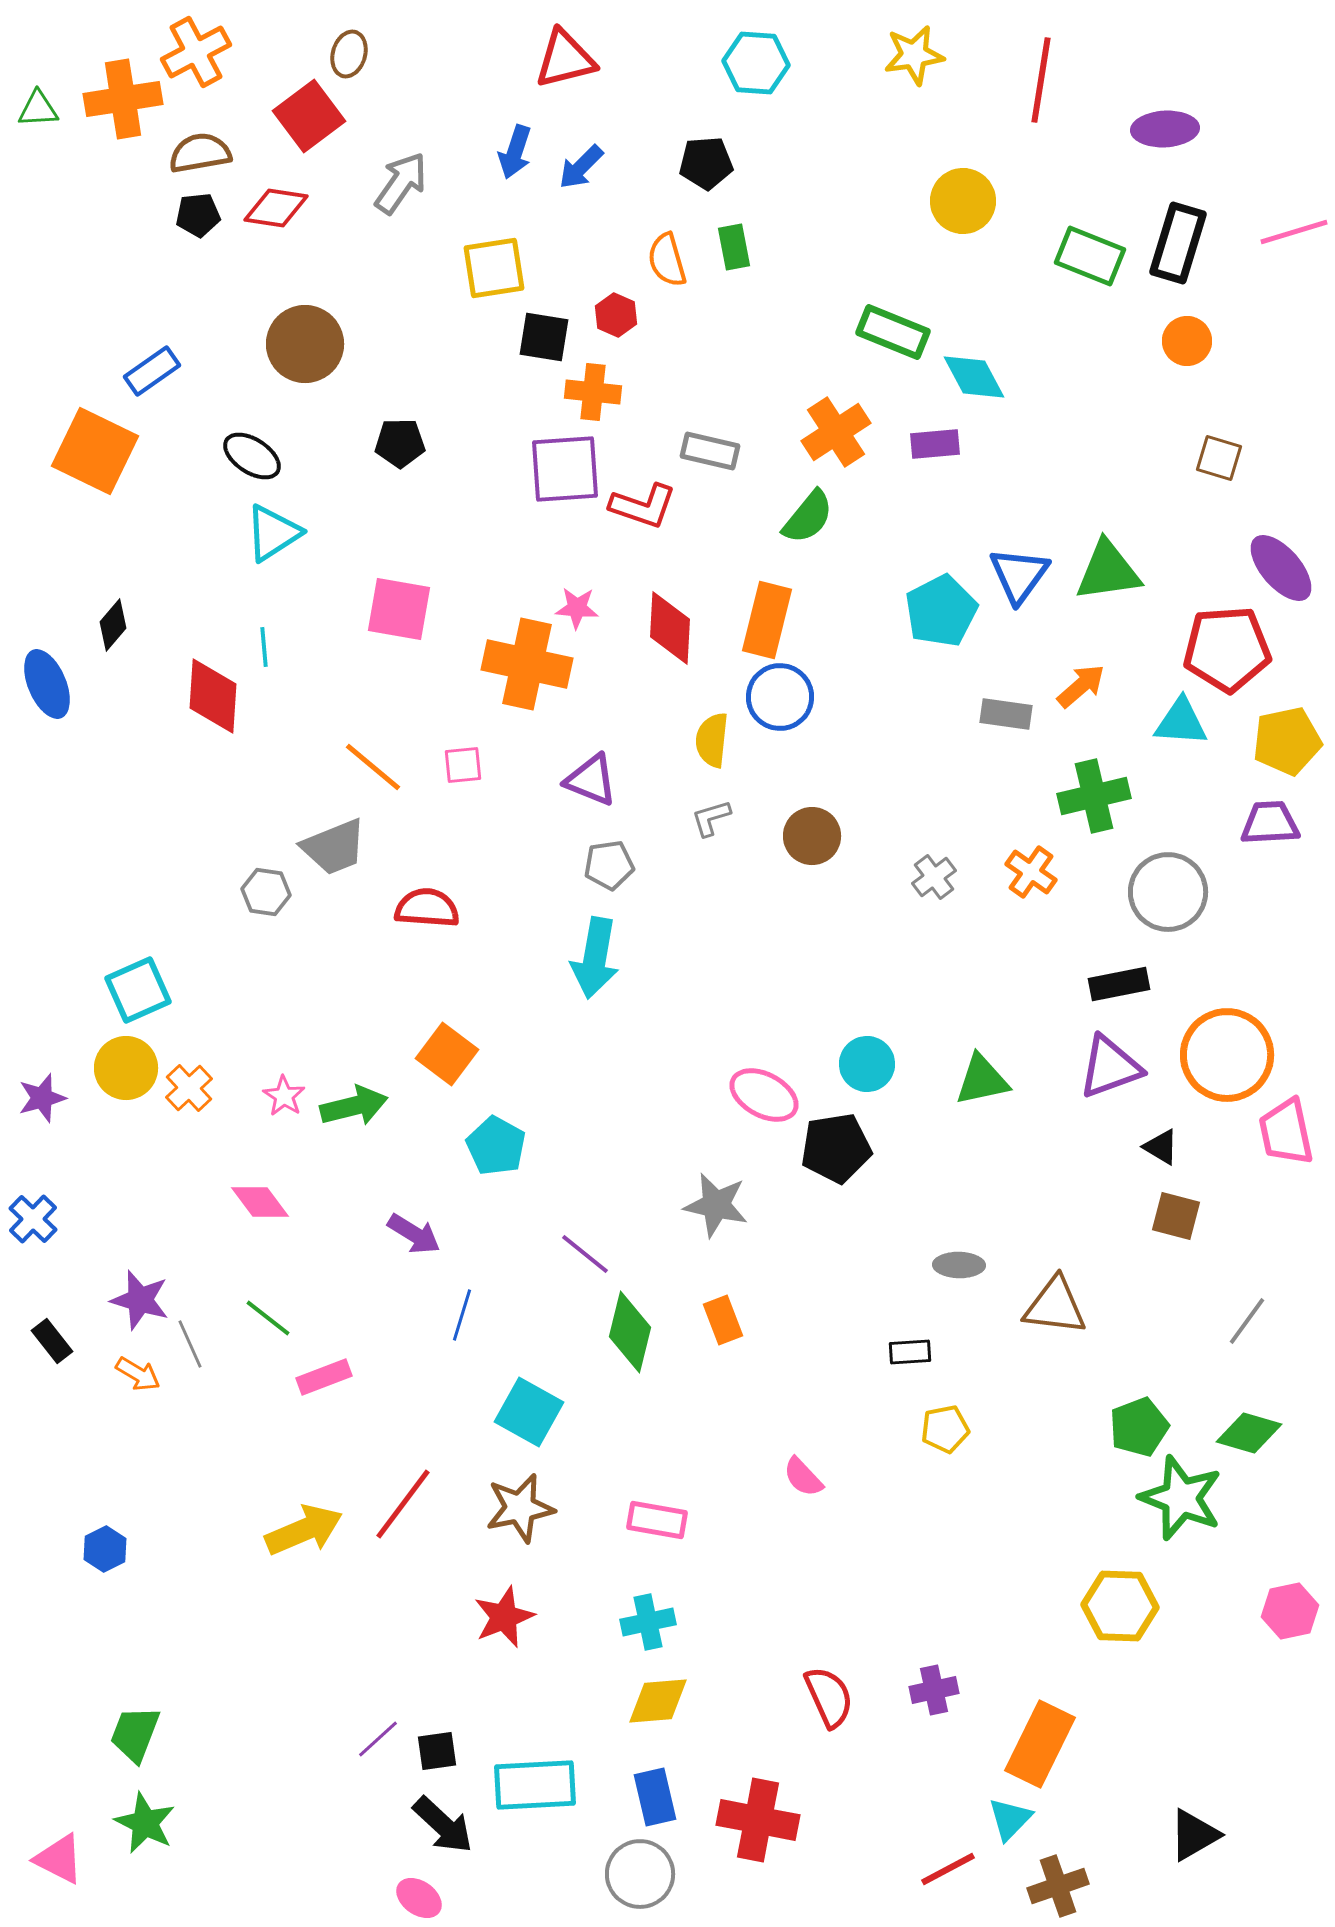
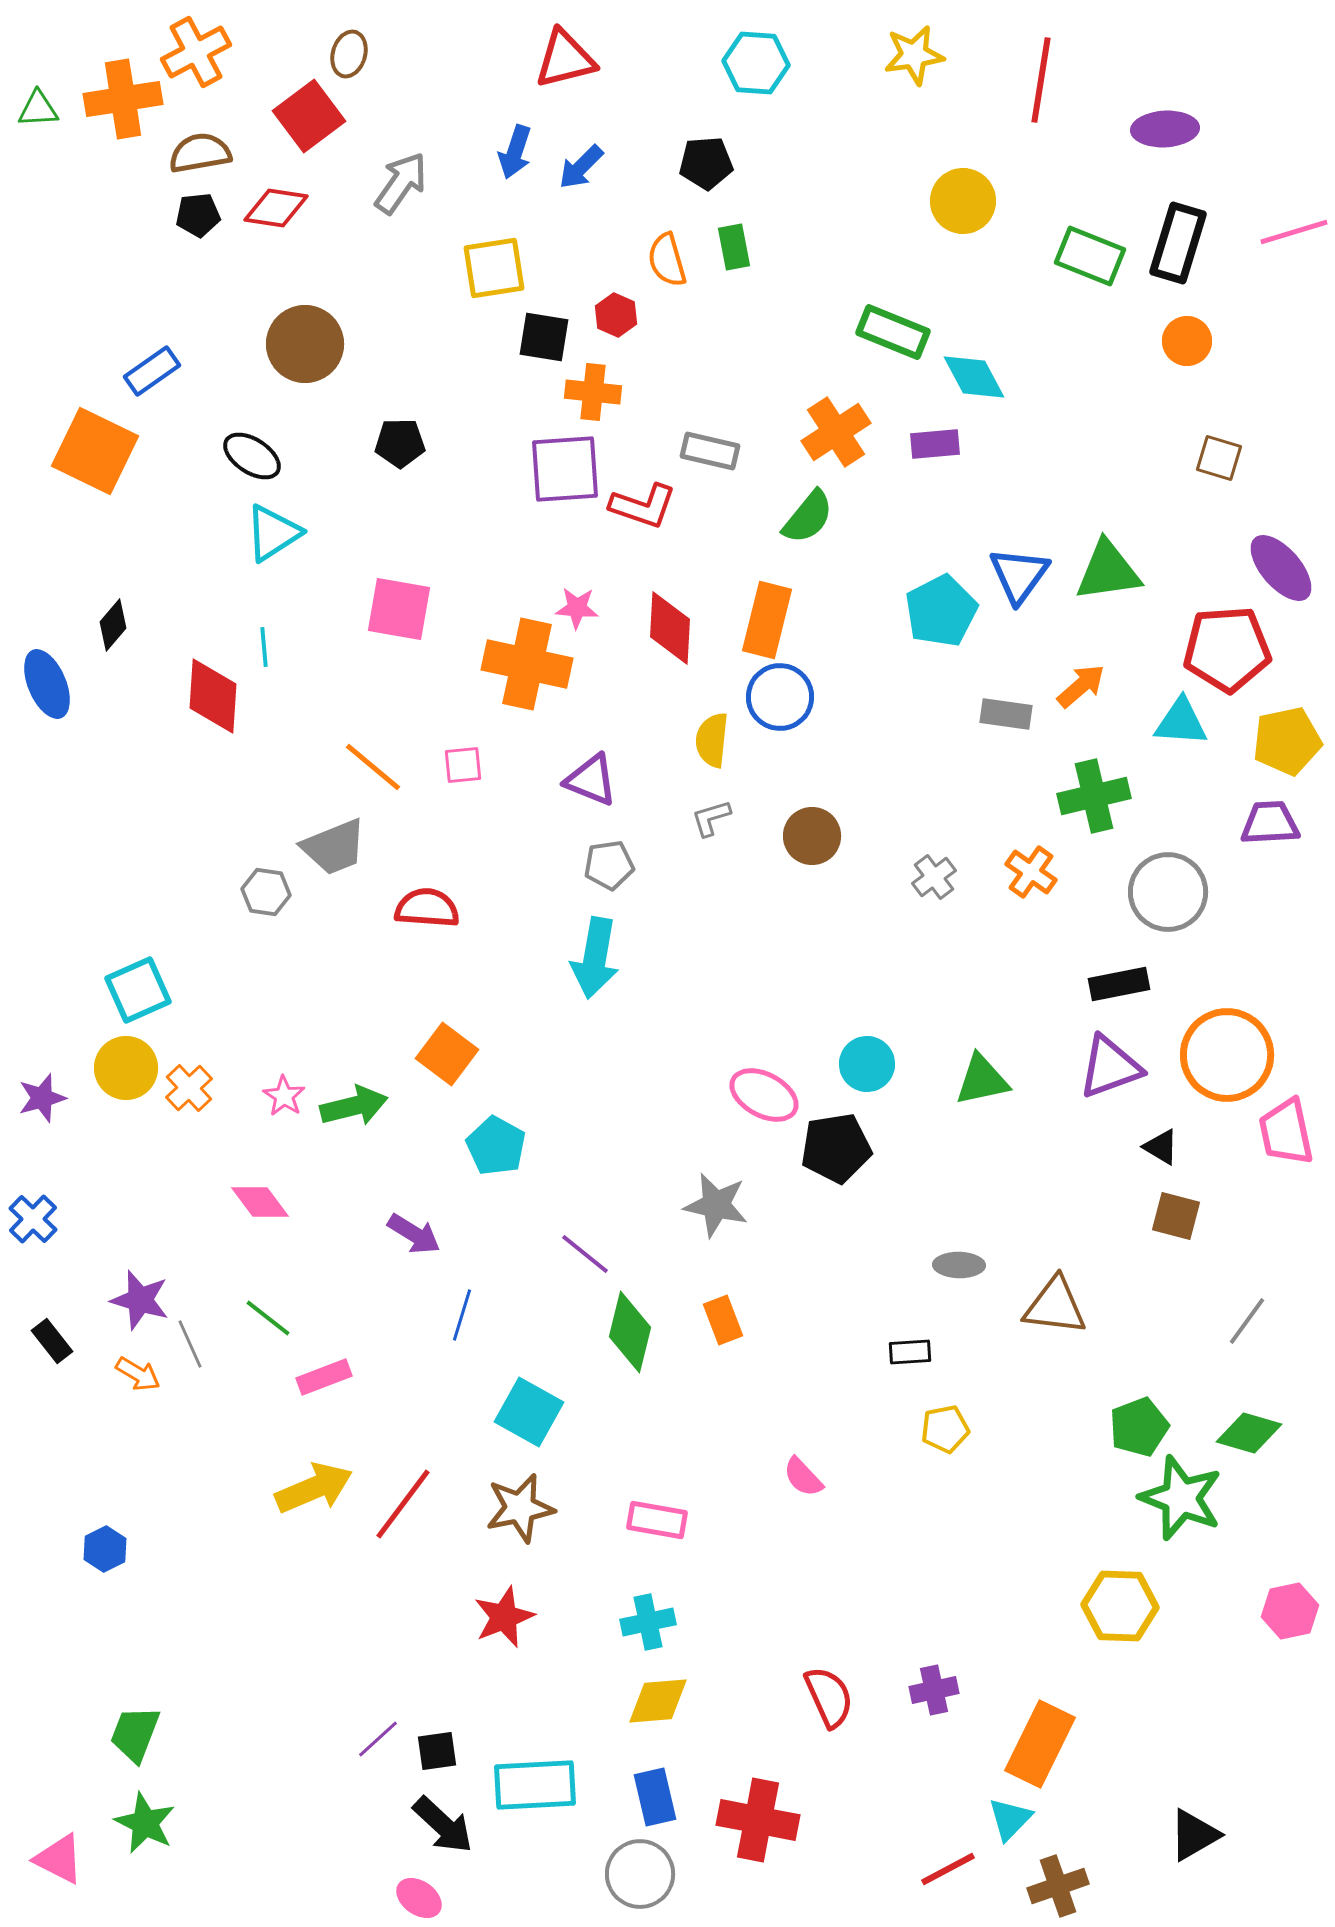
yellow arrow at (304, 1530): moved 10 px right, 42 px up
